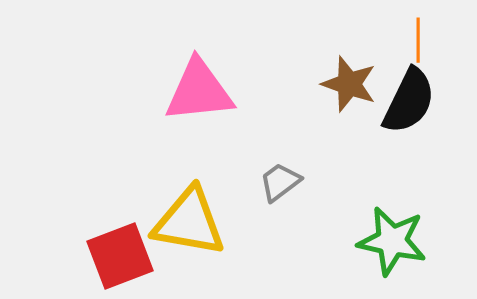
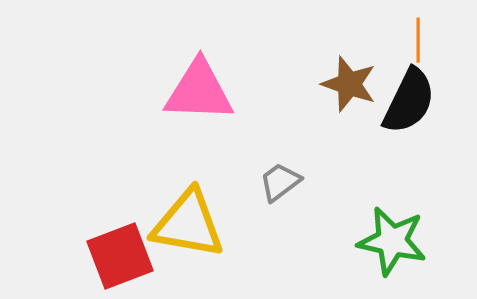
pink triangle: rotated 8 degrees clockwise
yellow triangle: moved 1 px left, 2 px down
